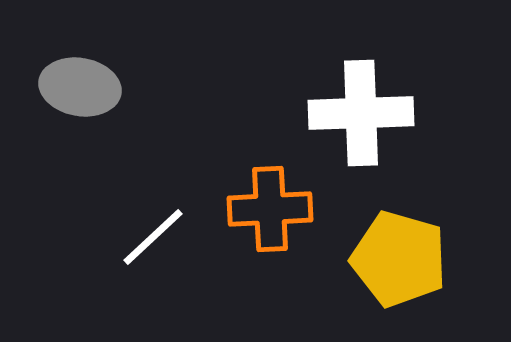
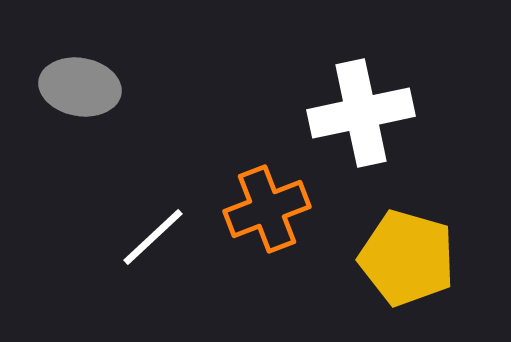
white cross: rotated 10 degrees counterclockwise
orange cross: moved 3 px left; rotated 18 degrees counterclockwise
yellow pentagon: moved 8 px right, 1 px up
